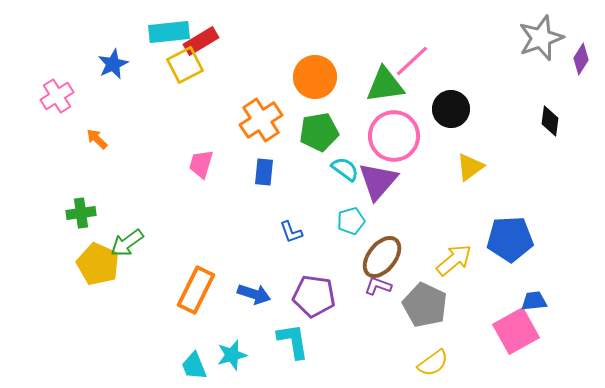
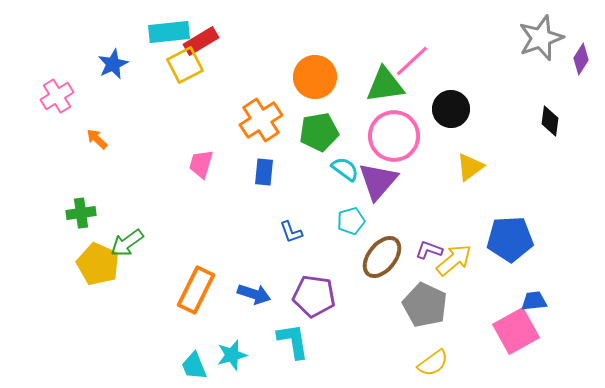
purple L-shape: moved 51 px right, 36 px up
